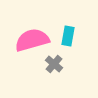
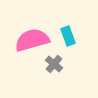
cyan rectangle: rotated 30 degrees counterclockwise
